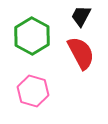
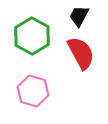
black trapezoid: moved 2 px left
